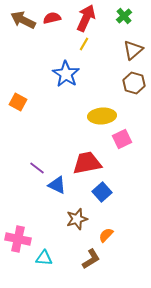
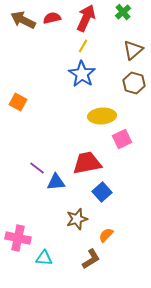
green cross: moved 1 px left, 4 px up
yellow line: moved 1 px left, 2 px down
blue star: moved 16 px right
blue triangle: moved 1 px left, 3 px up; rotated 30 degrees counterclockwise
pink cross: moved 1 px up
